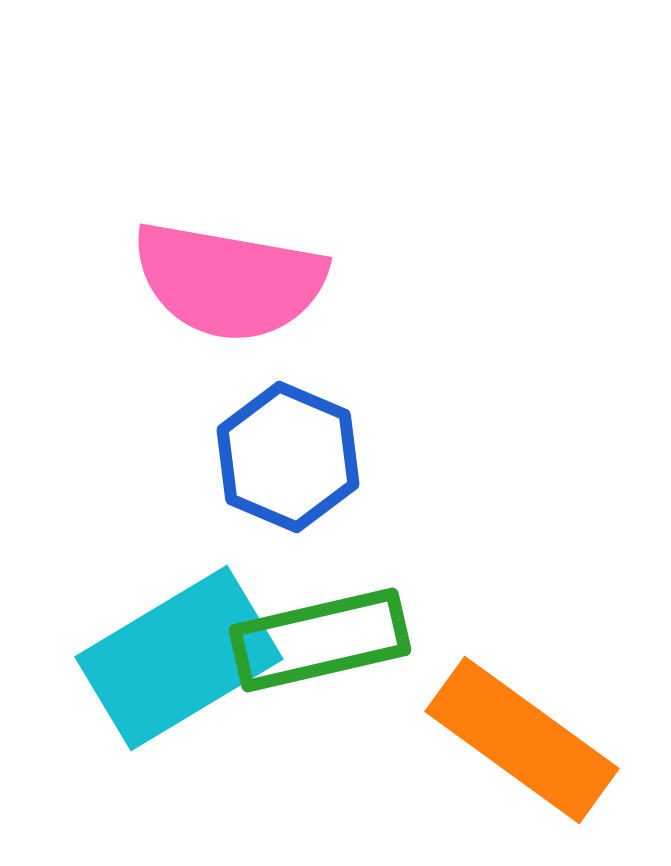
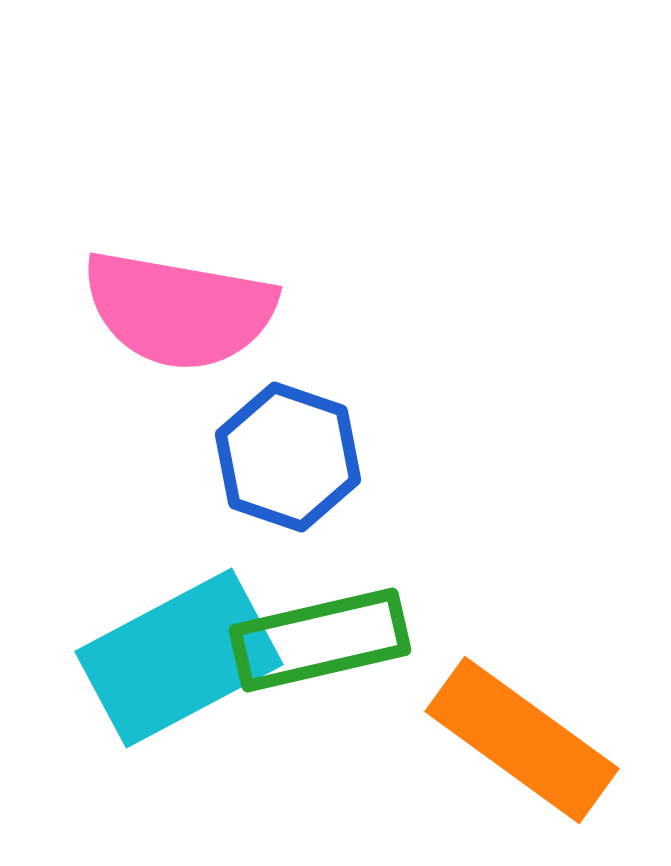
pink semicircle: moved 50 px left, 29 px down
blue hexagon: rotated 4 degrees counterclockwise
cyan rectangle: rotated 3 degrees clockwise
